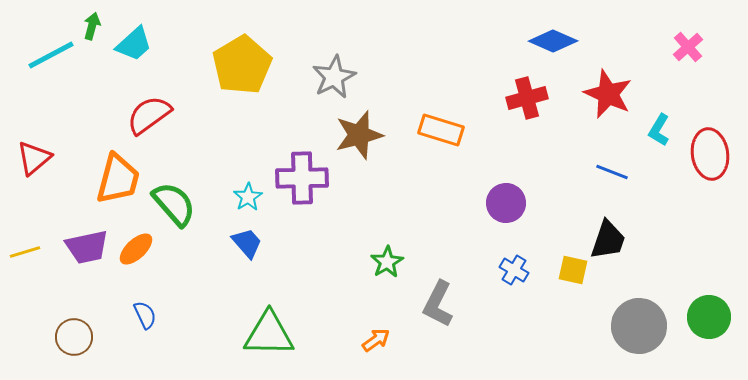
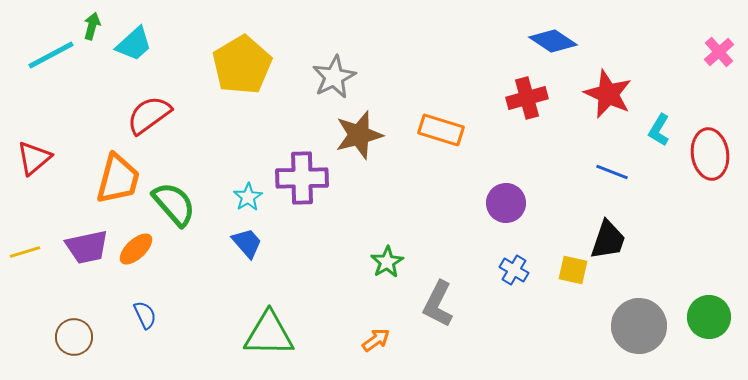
blue diamond: rotated 9 degrees clockwise
pink cross: moved 31 px right, 5 px down
